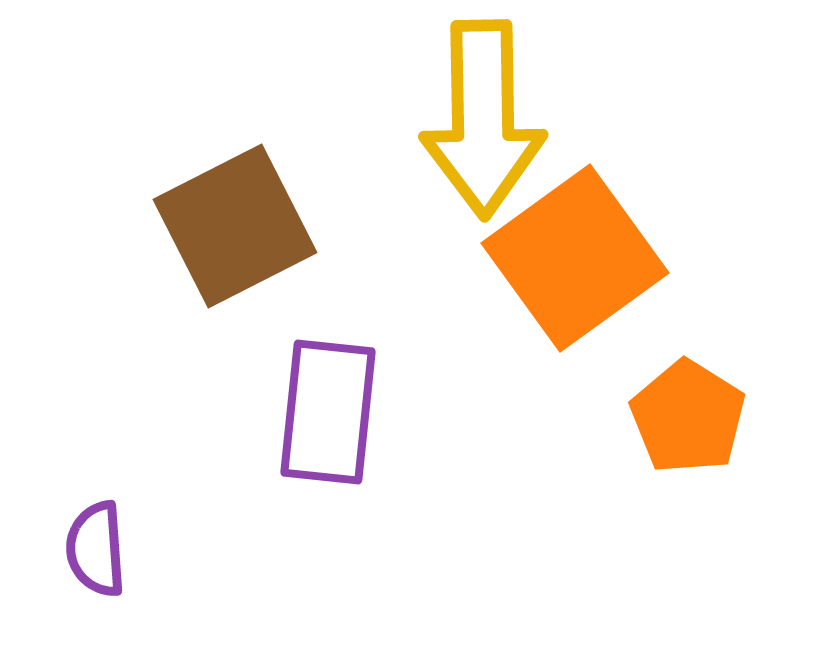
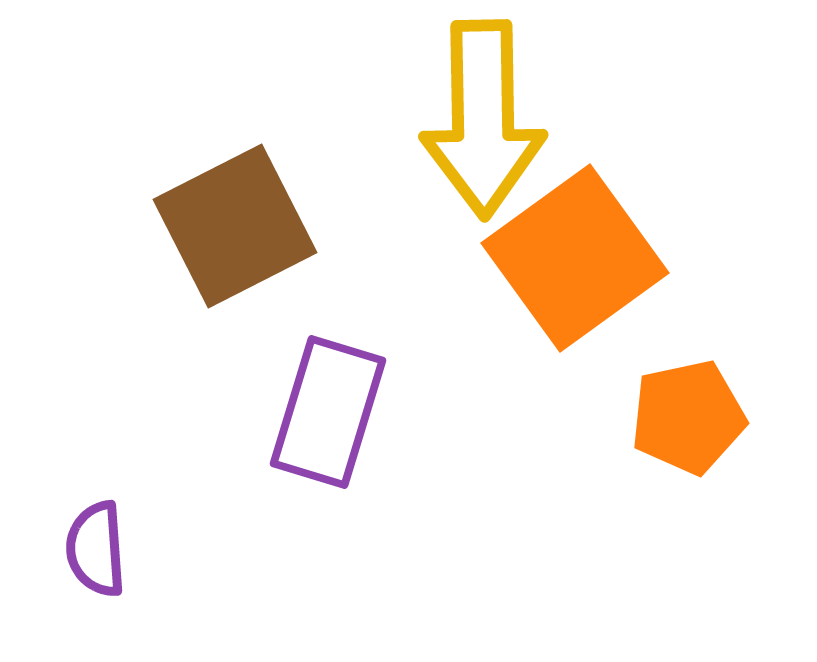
purple rectangle: rotated 11 degrees clockwise
orange pentagon: rotated 28 degrees clockwise
